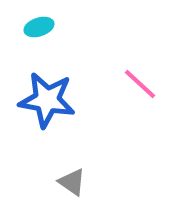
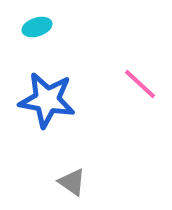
cyan ellipse: moved 2 px left
